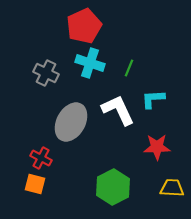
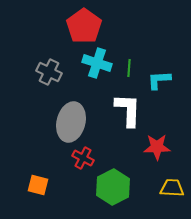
red pentagon: rotated 12 degrees counterclockwise
cyan cross: moved 7 px right
green line: rotated 18 degrees counterclockwise
gray cross: moved 3 px right, 1 px up
cyan L-shape: moved 6 px right, 19 px up
white L-shape: moved 10 px right; rotated 27 degrees clockwise
gray ellipse: rotated 15 degrees counterclockwise
red cross: moved 42 px right
orange square: moved 3 px right, 1 px down
